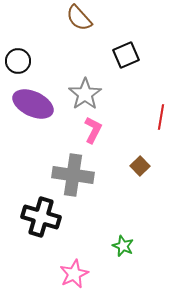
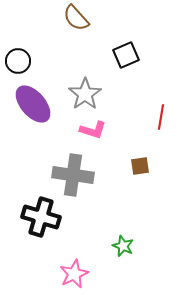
brown semicircle: moved 3 px left
purple ellipse: rotated 24 degrees clockwise
pink L-shape: rotated 80 degrees clockwise
brown square: rotated 36 degrees clockwise
